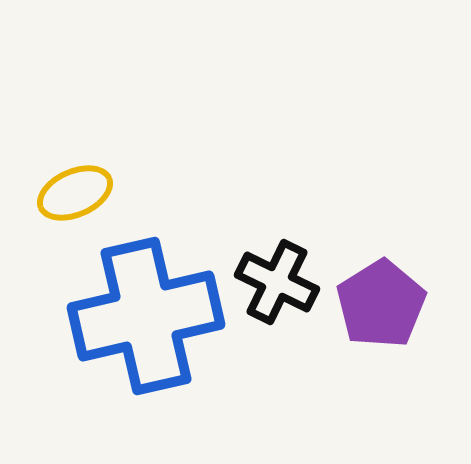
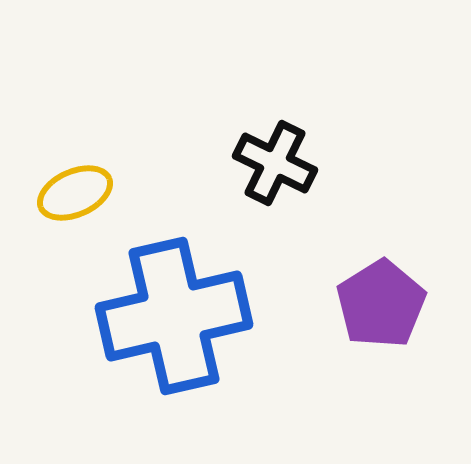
black cross: moved 2 px left, 119 px up
blue cross: moved 28 px right
